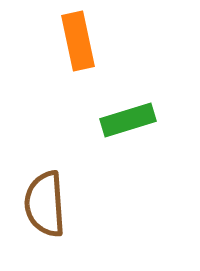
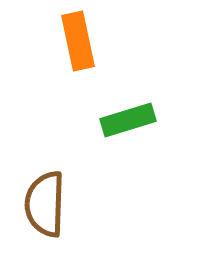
brown semicircle: rotated 6 degrees clockwise
